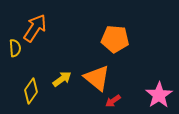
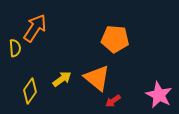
yellow diamond: moved 1 px left
pink star: rotated 12 degrees counterclockwise
